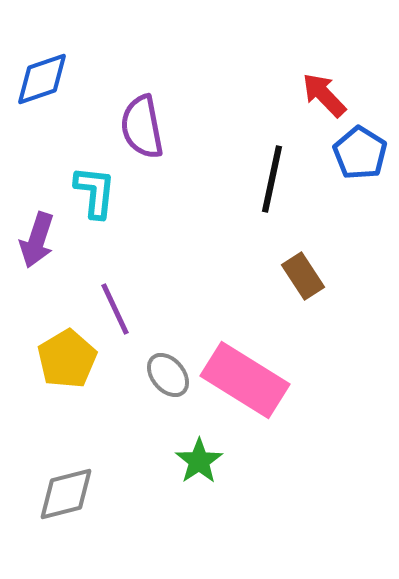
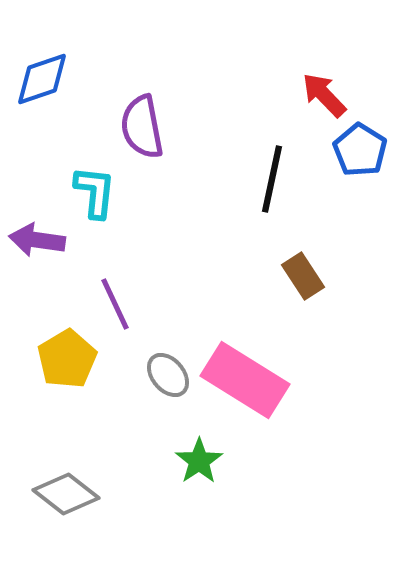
blue pentagon: moved 3 px up
purple arrow: rotated 80 degrees clockwise
purple line: moved 5 px up
gray diamond: rotated 52 degrees clockwise
